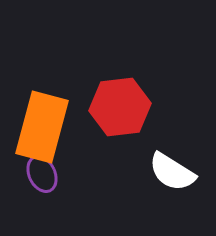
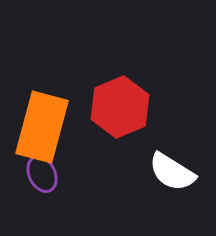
red hexagon: rotated 16 degrees counterclockwise
